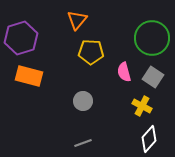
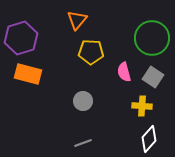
orange rectangle: moved 1 px left, 2 px up
yellow cross: rotated 24 degrees counterclockwise
